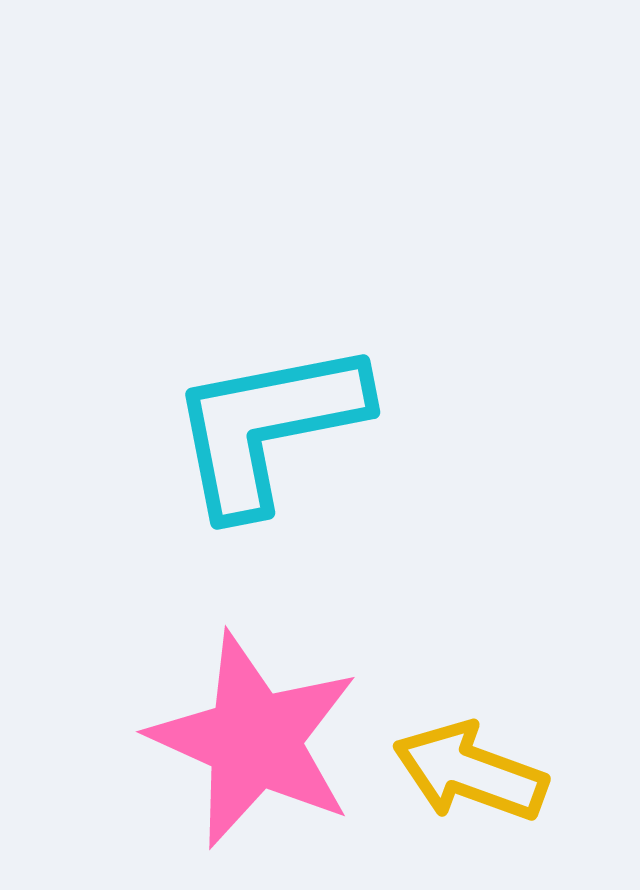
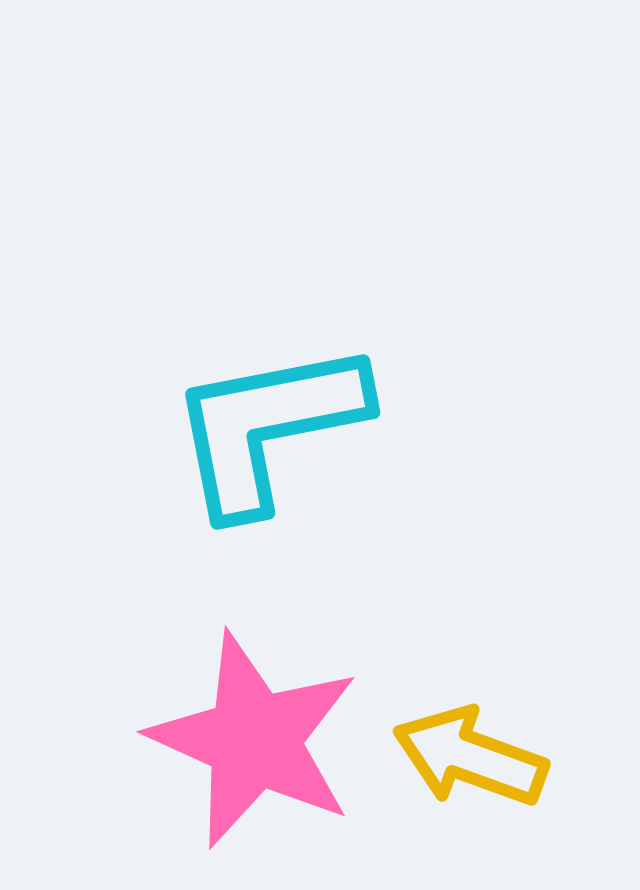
yellow arrow: moved 15 px up
